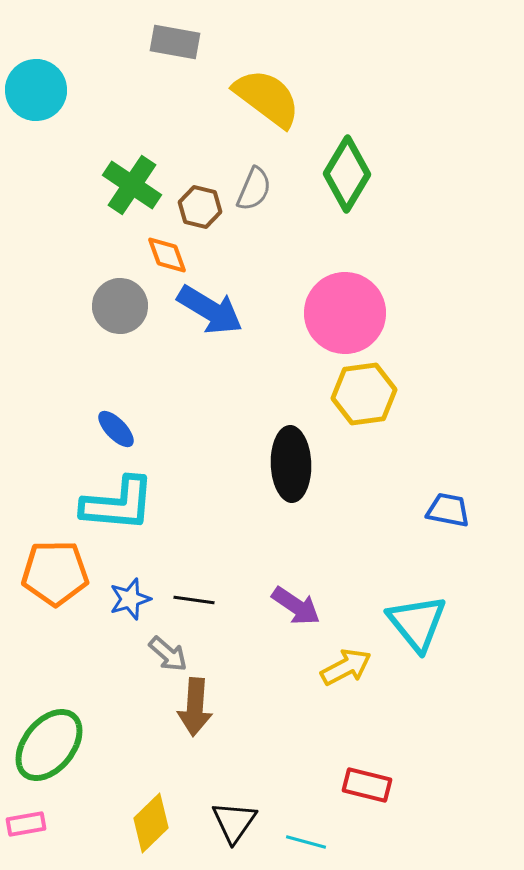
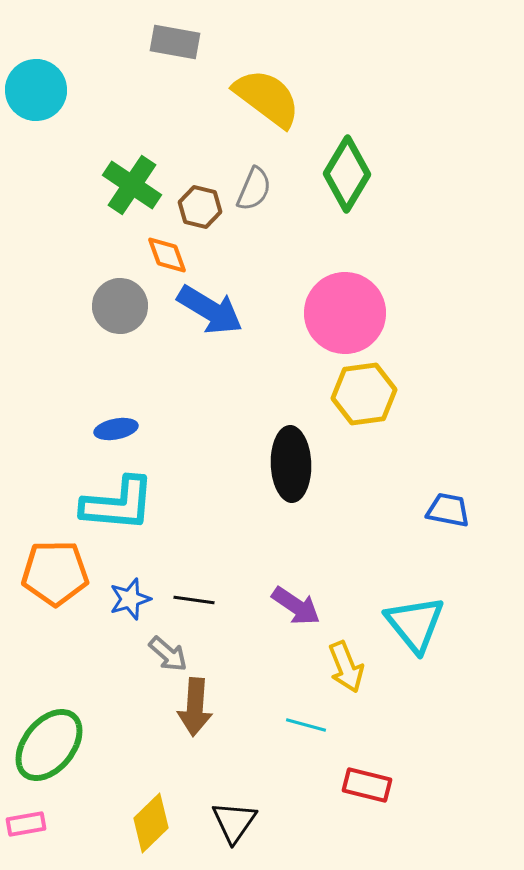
blue ellipse: rotated 57 degrees counterclockwise
cyan triangle: moved 2 px left, 1 px down
yellow arrow: rotated 96 degrees clockwise
cyan line: moved 117 px up
